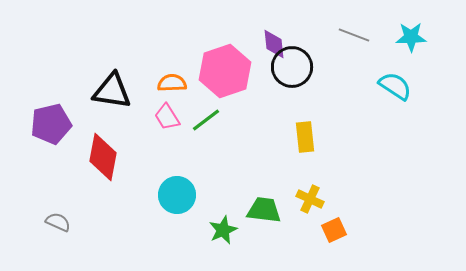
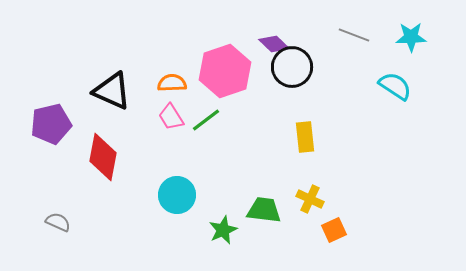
purple diamond: rotated 40 degrees counterclockwise
black triangle: rotated 15 degrees clockwise
pink trapezoid: moved 4 px right
